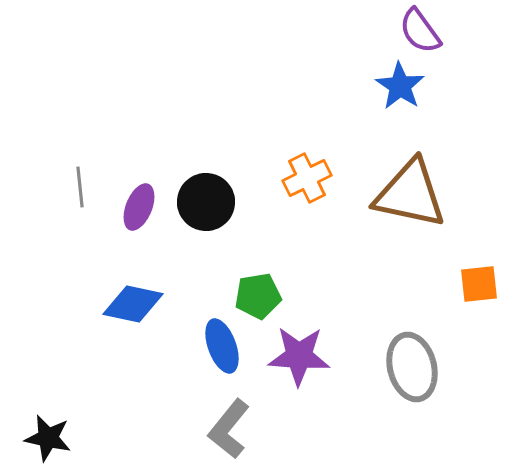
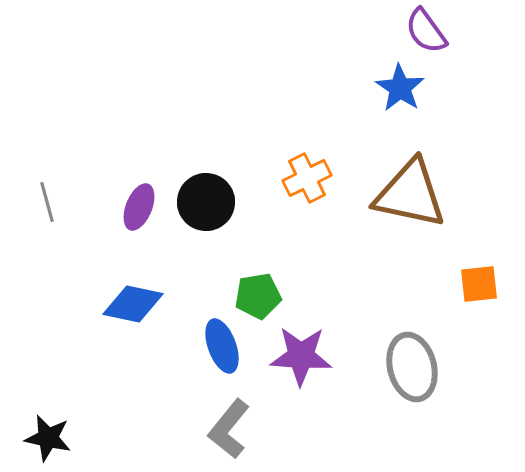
purple semicircle: moved 6 px right
blue star: moved 2 px down
gray line: moved 33 px left, 15 px down; rotated 9 degrees counterclockwise
purple star: moved 2 px right
